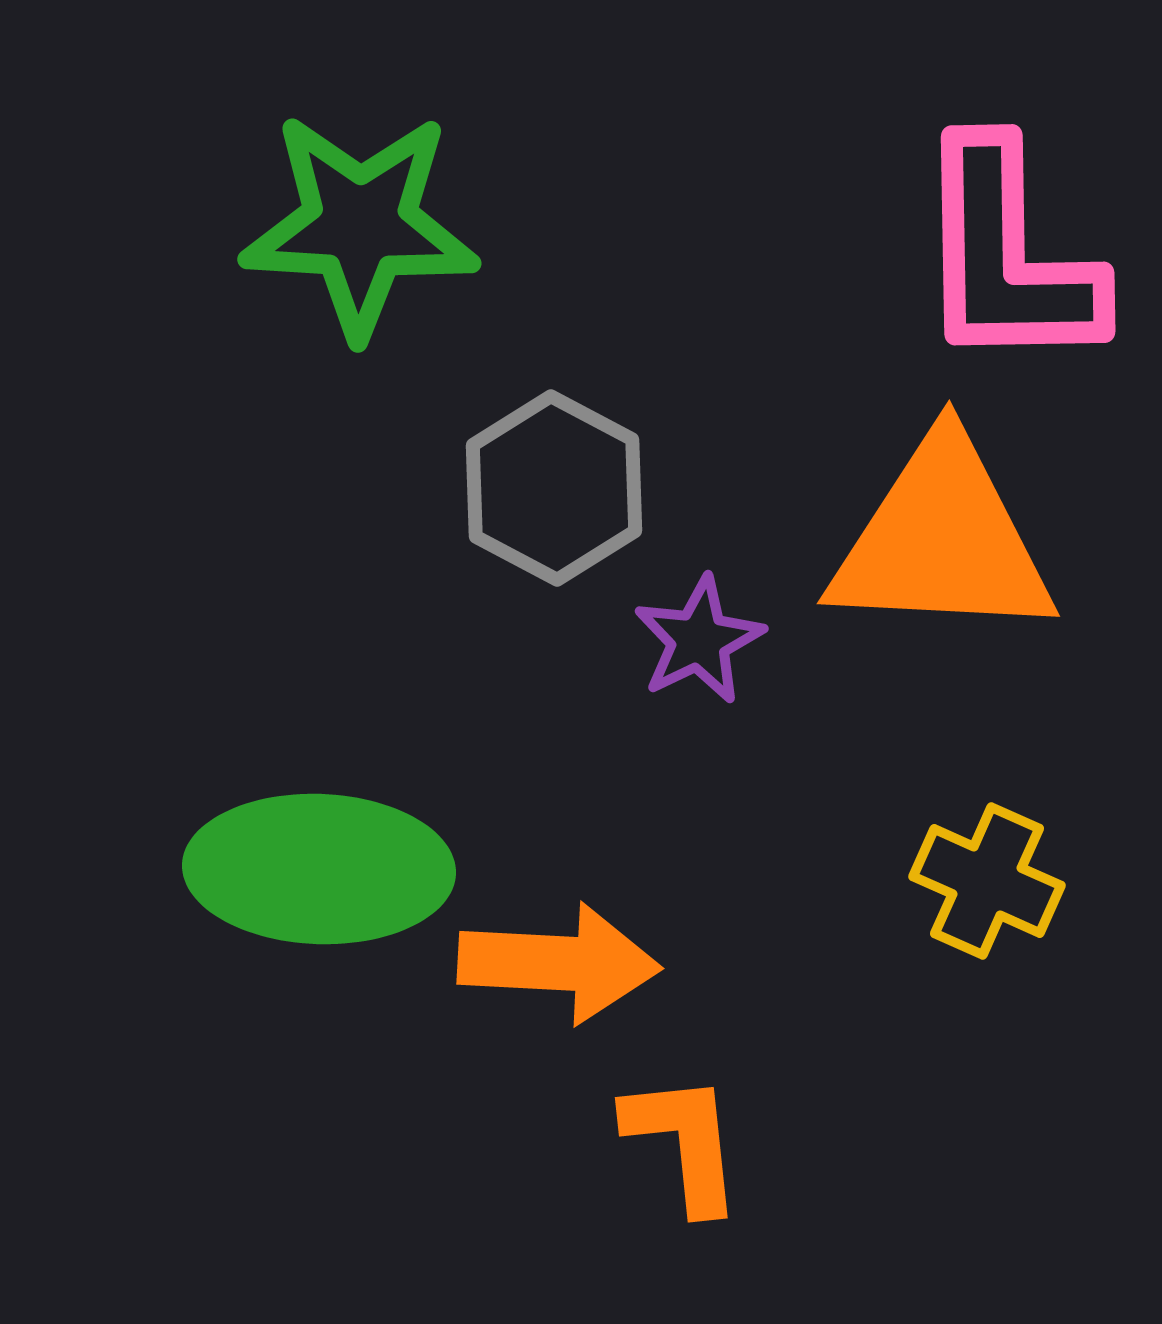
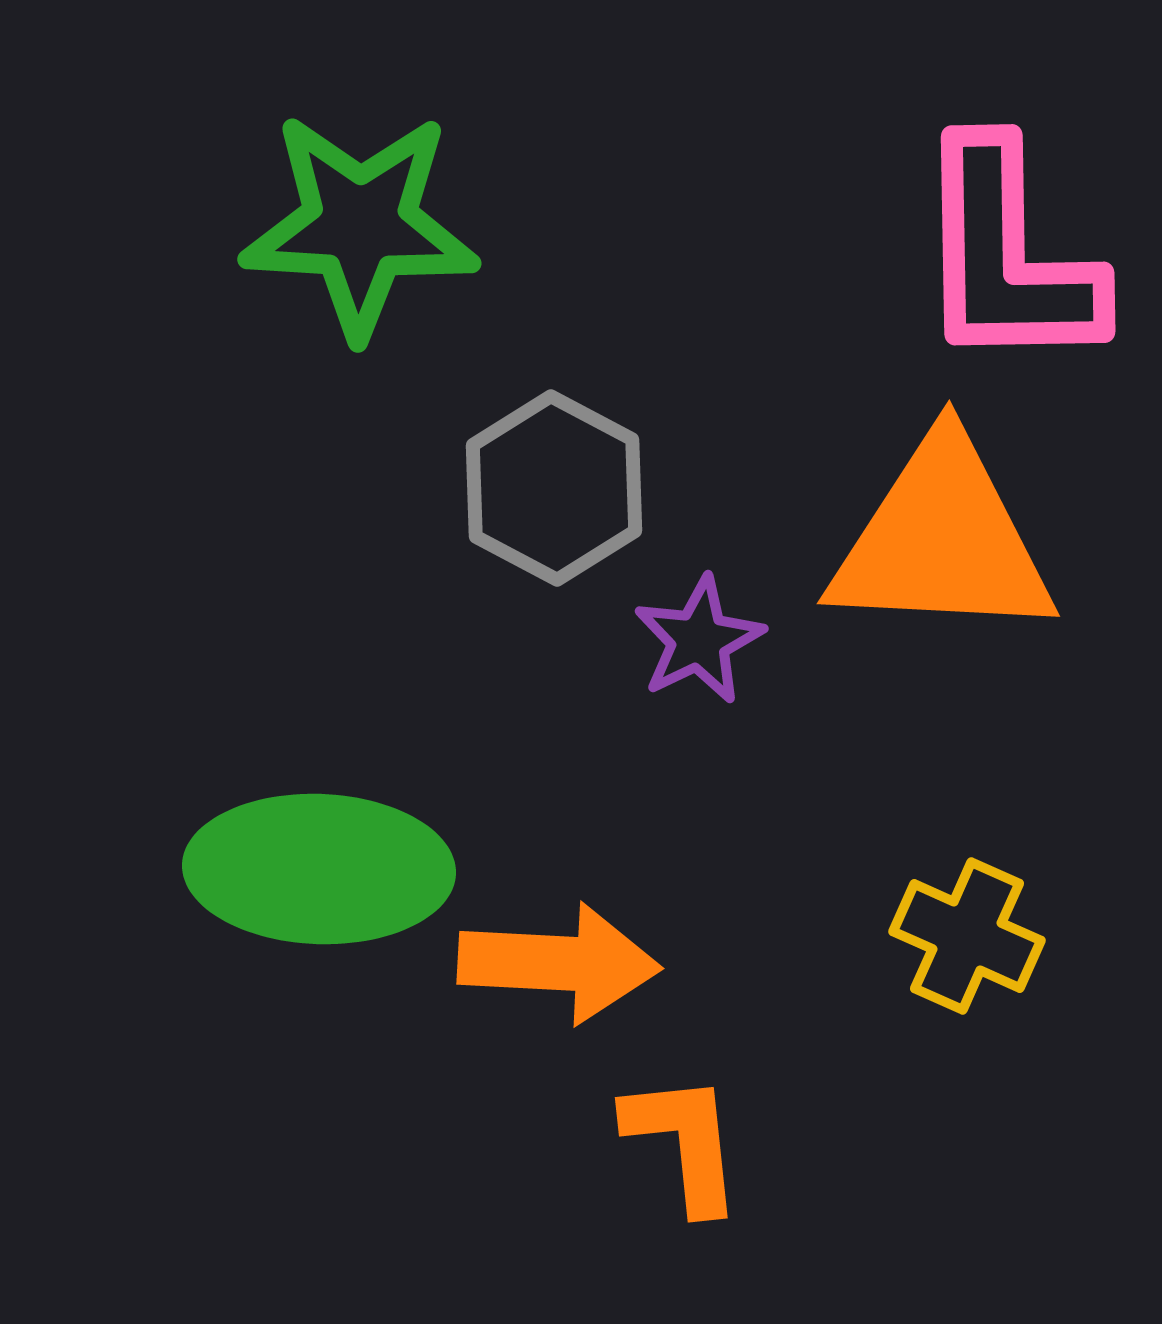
yellow cross: moved 20 px left, 55 px down
